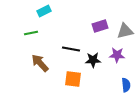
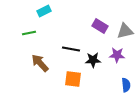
purple rectangle: rotated 49 degrees clockwise
green line: moved 2 px left
